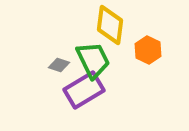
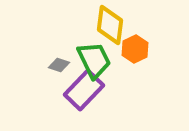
orange hexagon: moved 13 px left, 1 px up; rotated 8 degrees clockwise
green trapezoid: moved 1 px right
purple rectangle: rotated 15 degrees counterclockwise
